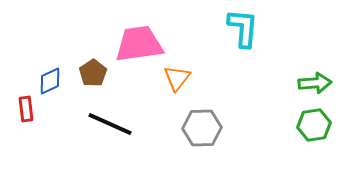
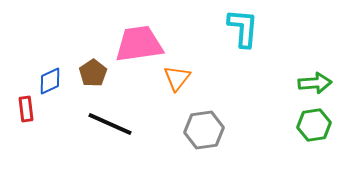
gray hexagon: moved 2 px right, 2 px down; rotated 6 degrees counterclockwise
